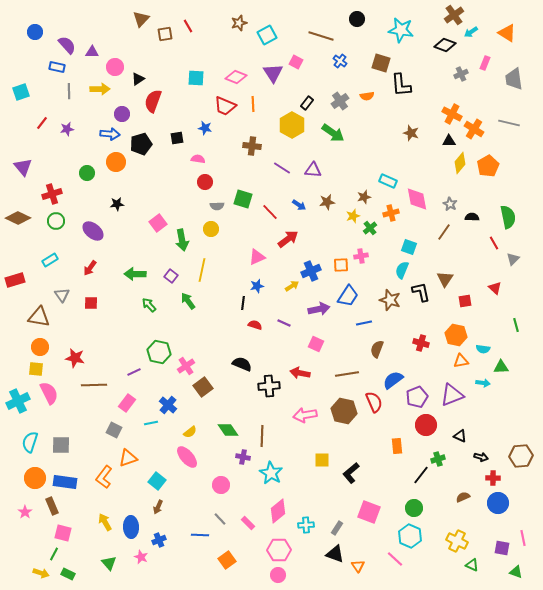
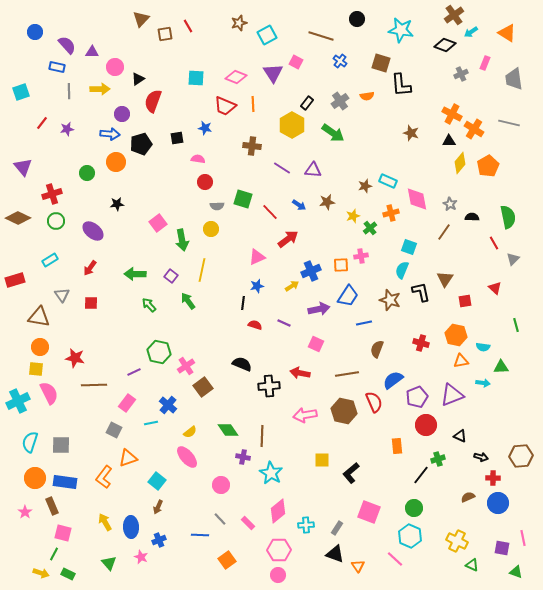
brown star at (364, 197): moved 1 px right, 11 px up
cyan semicircle at (483, 349): moved 2 px up
brown semicircle at (463, 497): moved 5 px right
